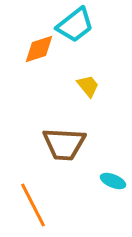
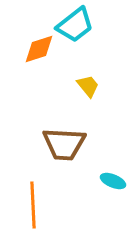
orange line: rotated 24 degrees clockwise
